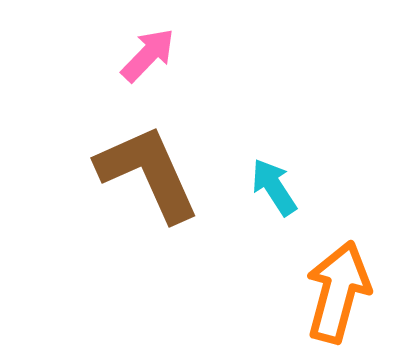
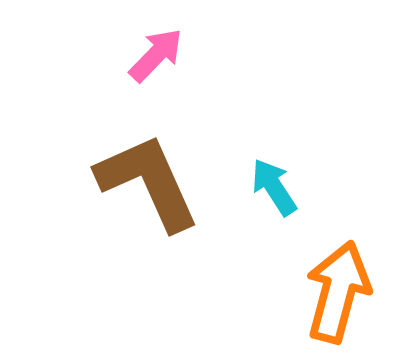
pink arrow: moved 8 px right
brown L-shape: moved 9 px down
